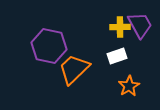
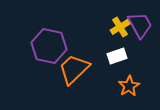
yellow cross: rotated 30 degrees counterclockwise
